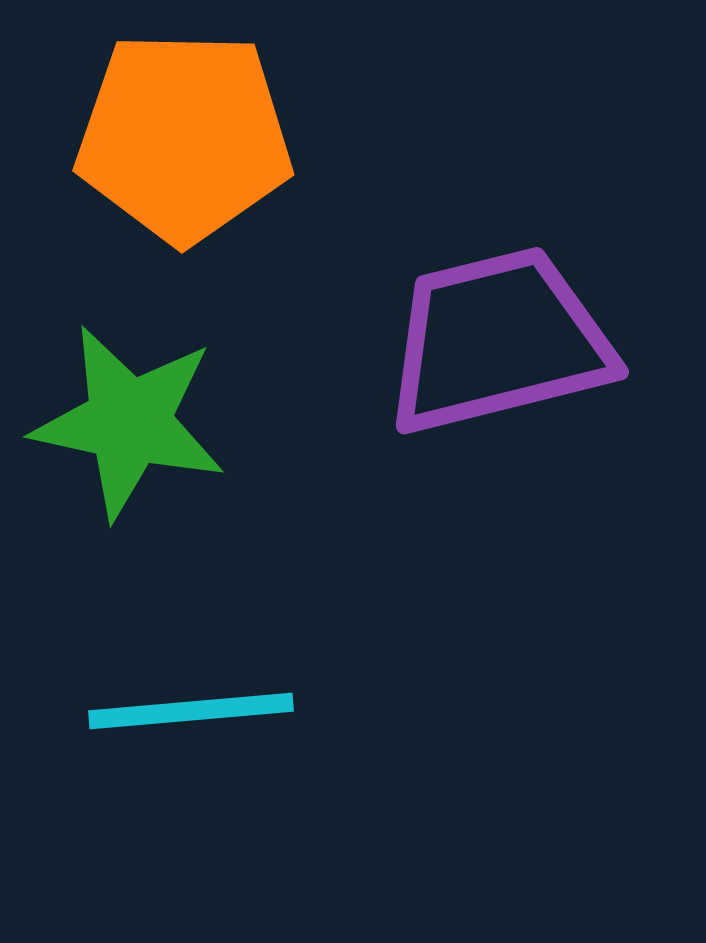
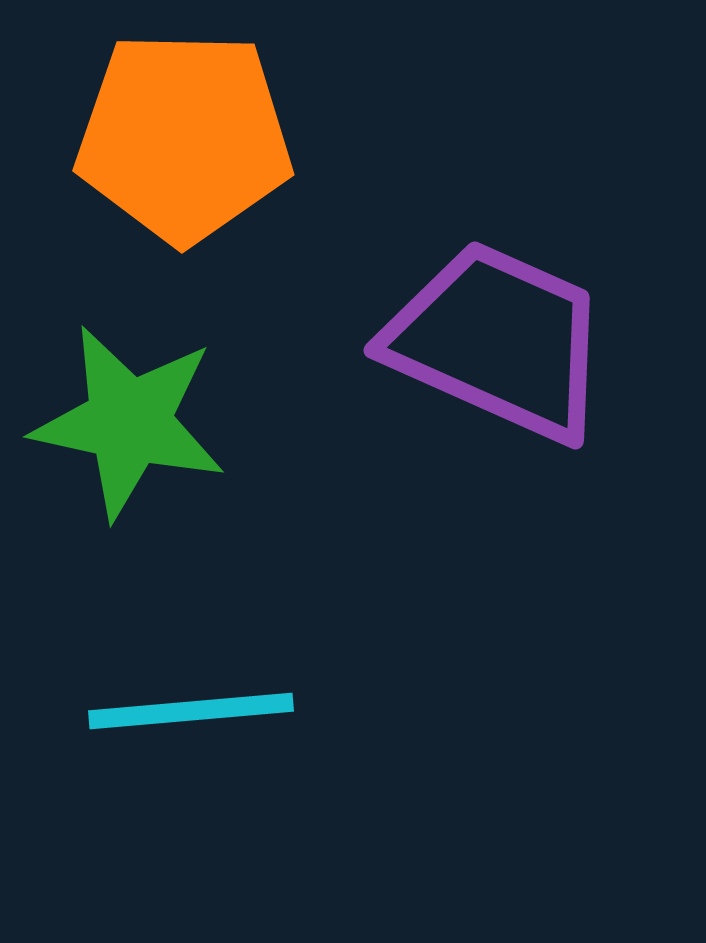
purple trapezoid: rotated 38 degrees clockwise
